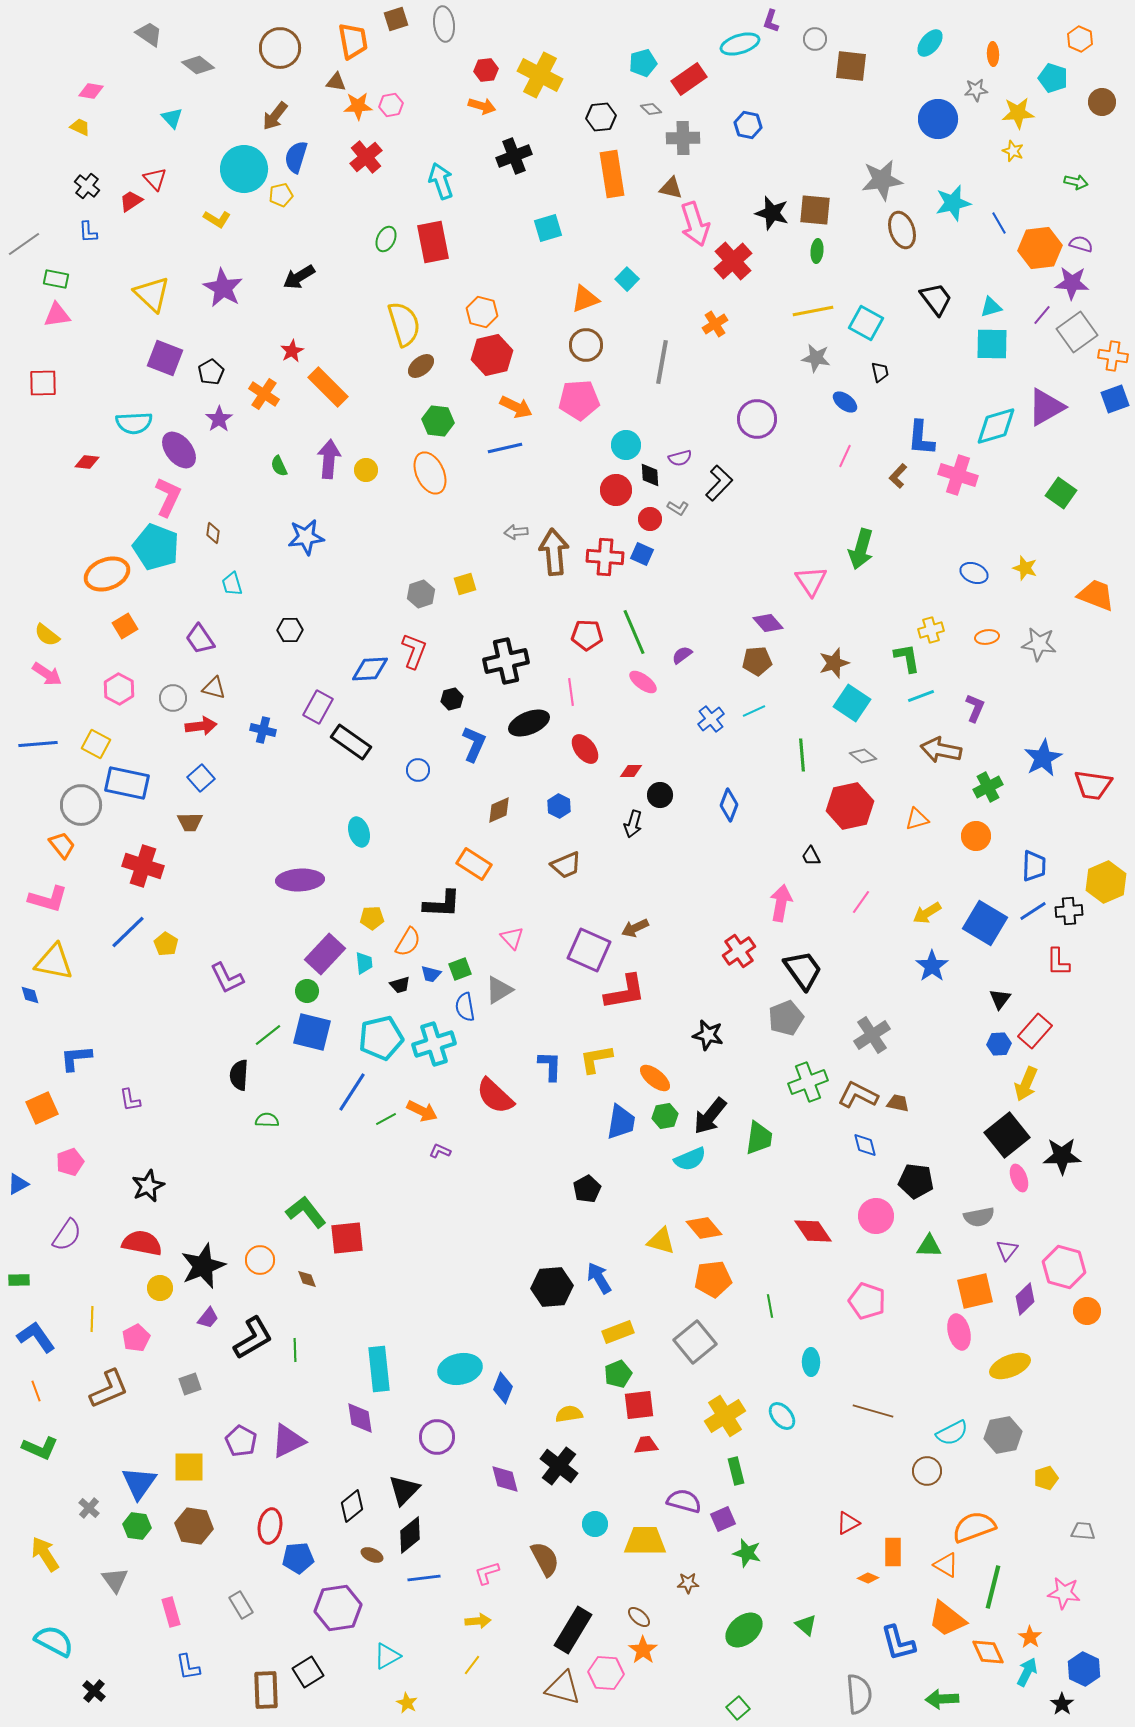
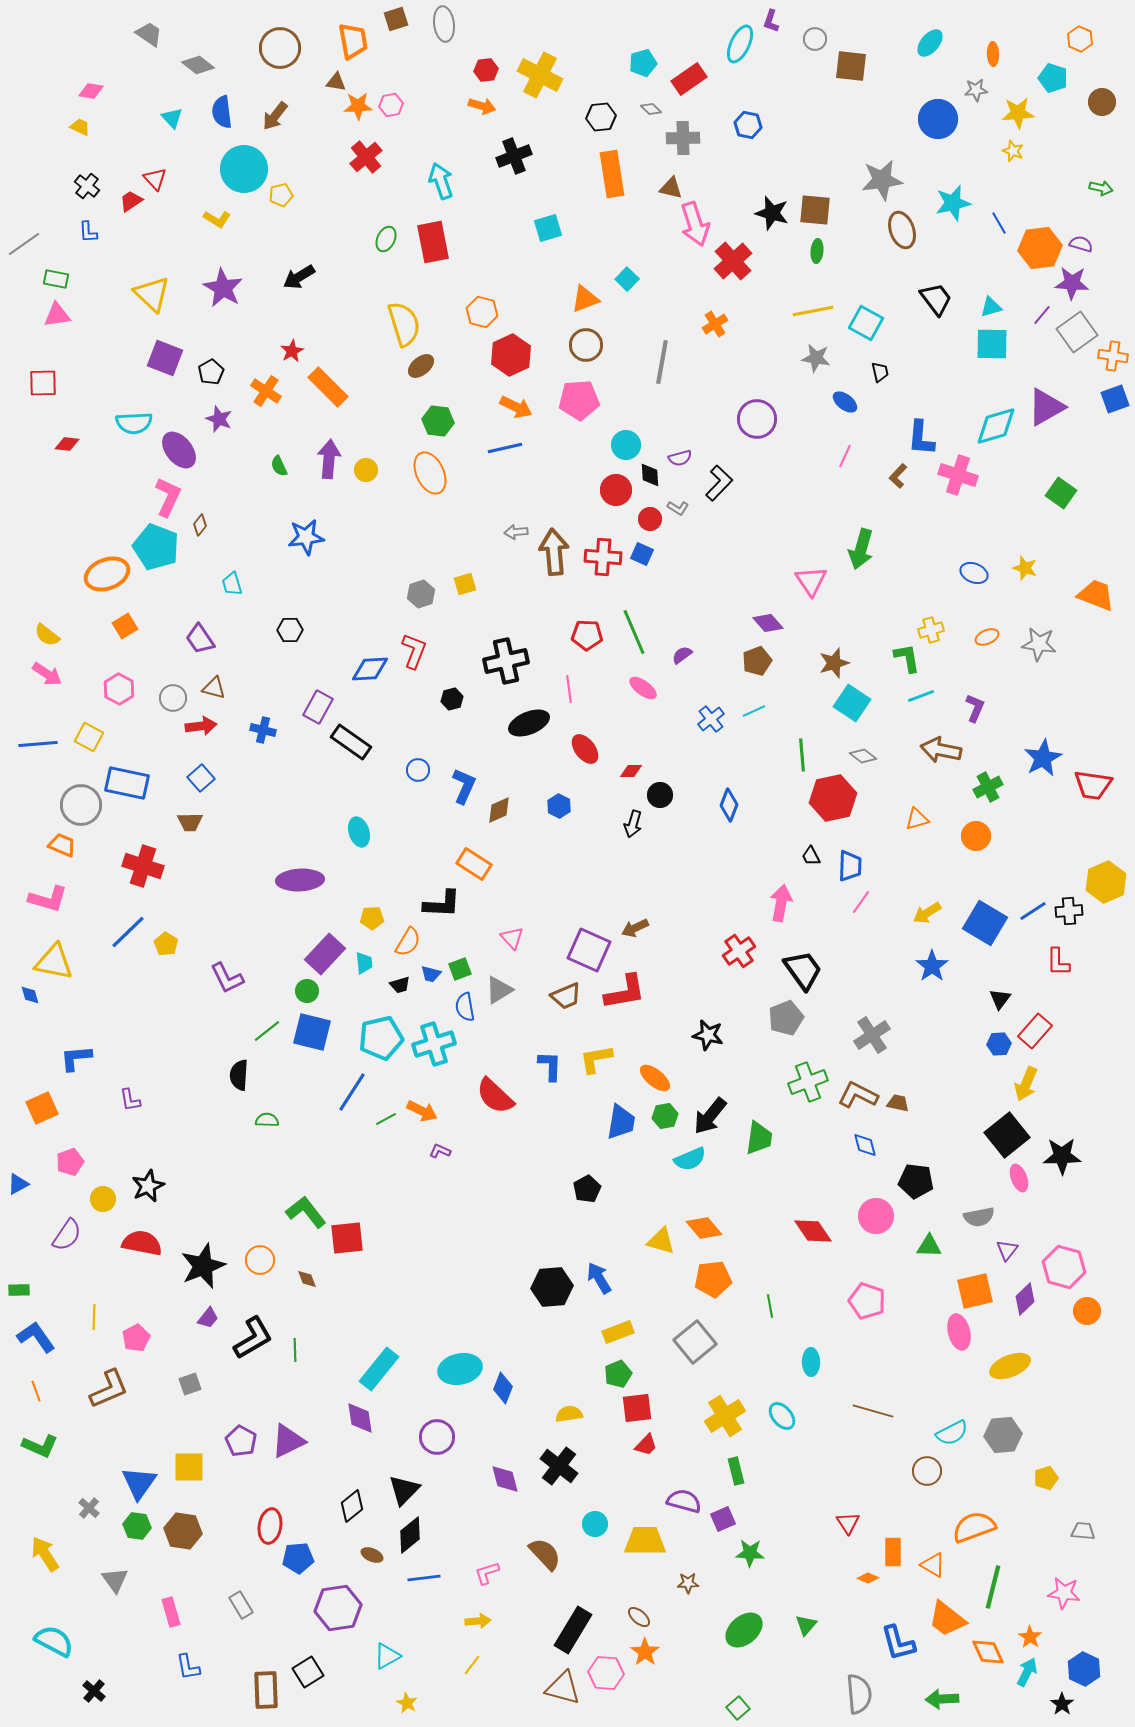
cyan ellipse at (740, 44): rotated 48 degrees counterclockwise
blue semicircle at (296, 157): moved 74 px left, 45 px up; rotated 24 degrees counterclockwise
green arrow at (1076, 182): moved 25 px right, 6 px down
red hexagon at (492, 355): moved 19 px right; rotated 12 degrees counterclockwise
orange cross at (264, 394): moved 2 px right, 3 px up
purple star at (219, 419): rotated 16 degrees counterclockwise
red diamond at (87, 462): moved 20 px left, 18 px up
brown diamond at (213, 533): moved 13 px left, 8 px up; rotated 30 degrees clockwise
red cross at (605, 557): moved 2 px left
orange ellipse at (987, 637): rotated 15 degrees counterclockwise
brown pentagon at (757, 661): rotated 16 degrees counterclockwise
pink ellipse at (643, 682): moved 6 px down
pink line at (571, 692): moved 2 px left, 3 px up
yellow square at (96, 744): moved 7 px left, 7 px up
blue L-shape at (474, 744): moved 10 px left, 42 px down
red hexagon at (850, 806): moved 17 px left, 8 px up
orange trapezoid at (62, 845): rotated 28 degrees counterclockwise
brown trapezoid at (566, 865): moved 131 px down
blue trapezoid at (1034, 866): moved 184 px left
green line at (268, 1035): moved 1 px left, 4 px up
green rectangle at (19, 1280): moved 10 px down
yellow circle at (160, 1288): moved 57 px left, 89 px up
yellow line at (92, 1319): moved 2 px right, 2 px up
cyan rectangle at (379, 1369): rotated 45 degrees clockwise
red square at (639, 1405): moved 2 px left, 3 px down
gray hexagon at (1003, 1435): rotated 6 degrees clockwise
red trapezoid at (646, 1445): rotated 140 degrees clockwise
green L-shape at (40, 1448): moved 2 px up
red triangle at (848, 1523): rotated 35 degrees counterclockwise
brown hexagon at (194, 1526): moved 11 px left, 5 px down
green star at (747, 1553): moved 3 px right; rotated 12 degrees counterclockwise
brown semicircle at (545, 1559): moved 5 px up; rotated 15 degrees counterclockwise
orange triangle at (946, 1565): moved 13 px left
green triangle at (806, 1625): rotated 30 degrees clockwise
orange star at (643, 1650): moved 2 px right, 2 px down
